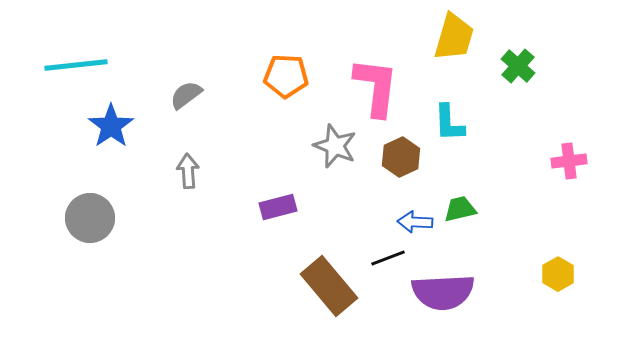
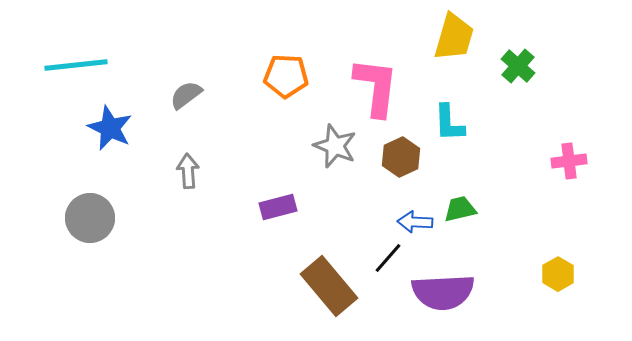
blue star: moved 1 px left, 2 px down; rotated 12 degrees counterclockwise
black line: rotated 28 degrees counterclockwise
